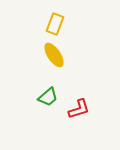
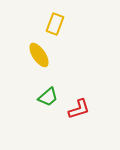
yellow ellipse: moved 15 px left
